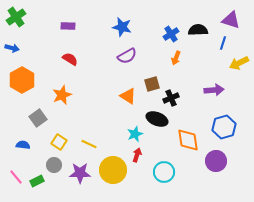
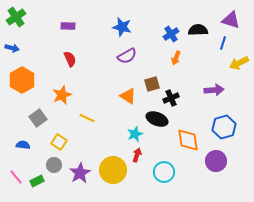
red semicircle: rotated 35 degrees clockwise
yellow line: moved 2 px left, 26 px up
purple star: rotated 30 degrees counterclockwise
